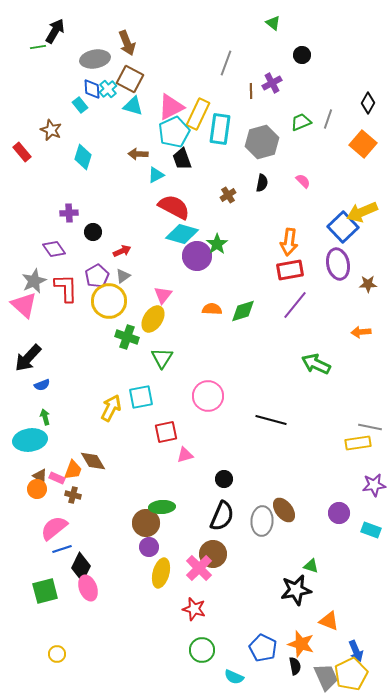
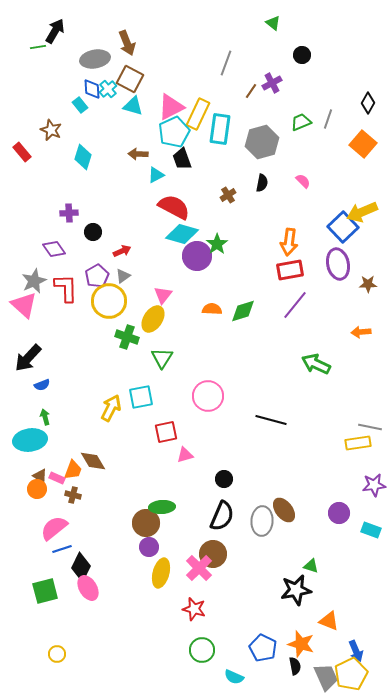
brown line at (251, 91): rotated 35 degrees clockwise
pink ellipse at (88, 588): rotated 10 degrees counterclockwise
